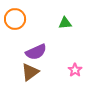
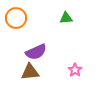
orange circle: moved 1 px right, 1 px up
green triangle: moved 1 px right, 5 px up
brown triangle: rotated 30 degrees clockwise
